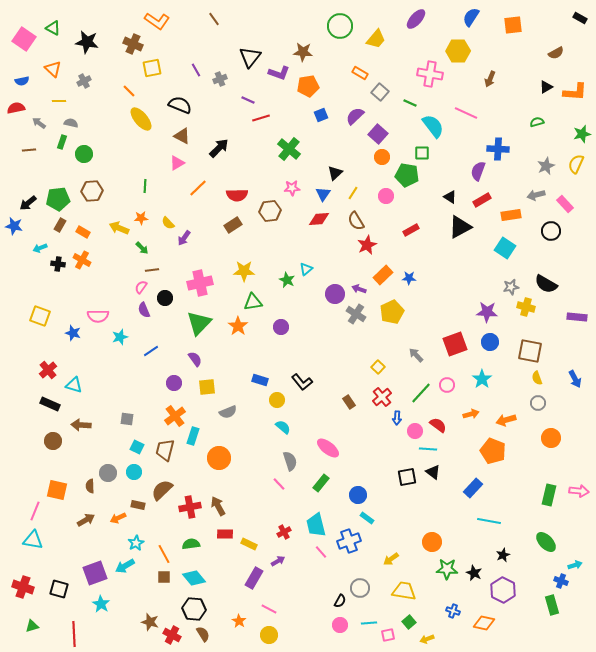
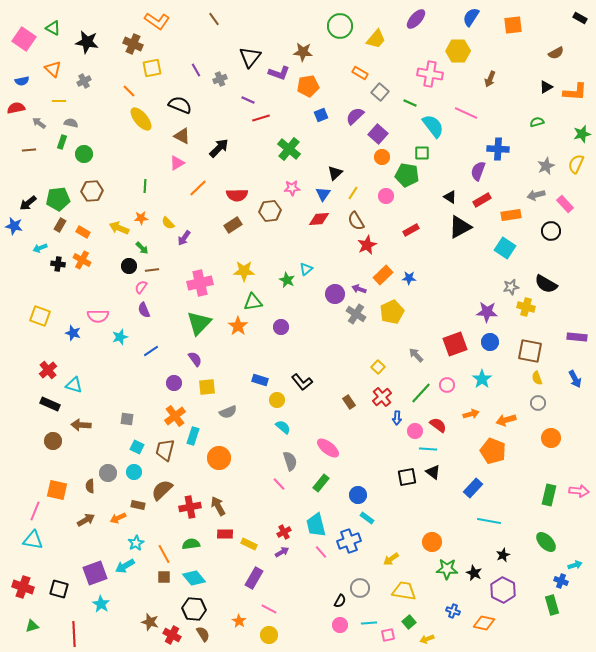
black circle at (165, 298): moved 36 px left, 32 px up
purple rectangle at (577, 317): moved 20 px down
purple arrow at (278, 561): moved 4 px right, 9 px up
